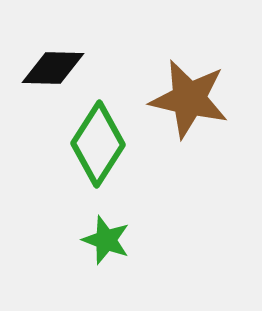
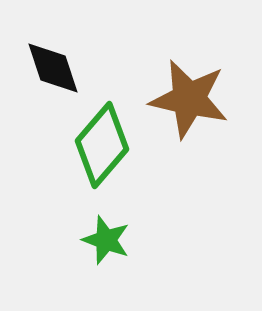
black diamond: rotated 70 degrees clockwise
green diamond: moved 4 px right, 1 px down; rotated 8 degrees clockwise
